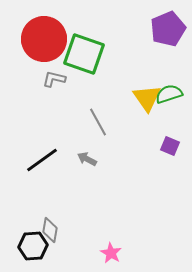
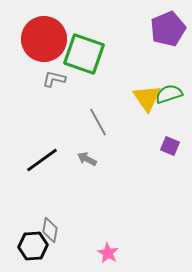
pink star: moved 3 px left
